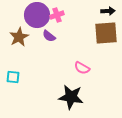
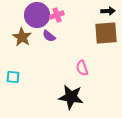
brown star: moved 3 px right; rotated 12 degrees counterclockwise
pink semicircle: rotated 42 degrees clockwise
